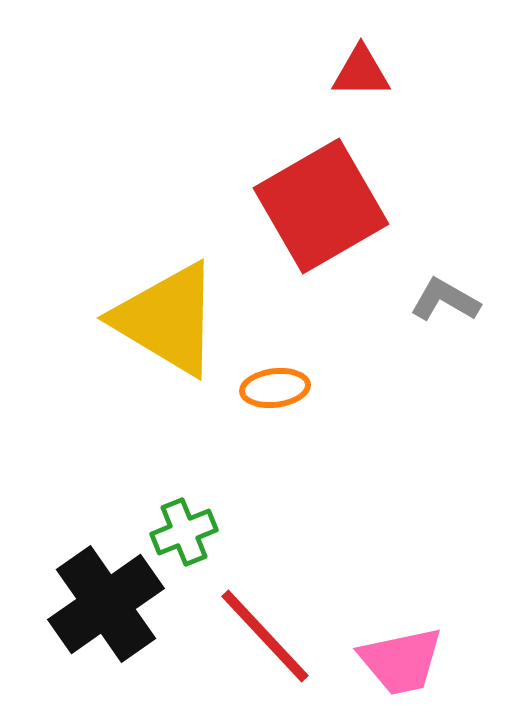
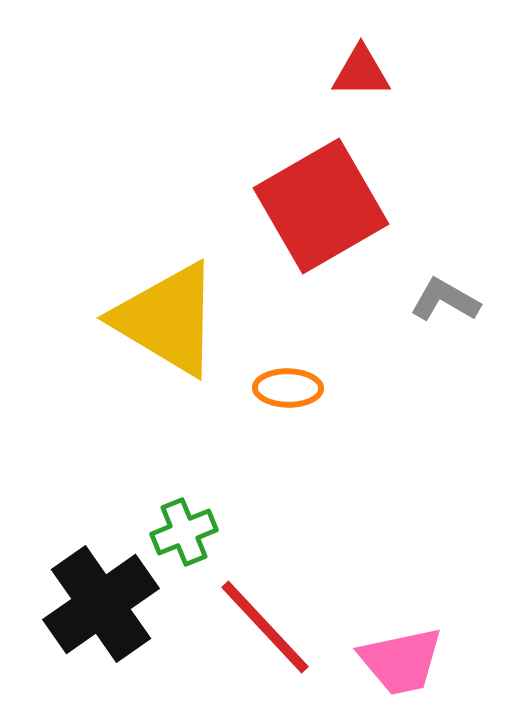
orange ellipse: moved 13 px right; rotated 8 degrees clockwise
black cross: moved 5 px left
red line: moved 9 px up
